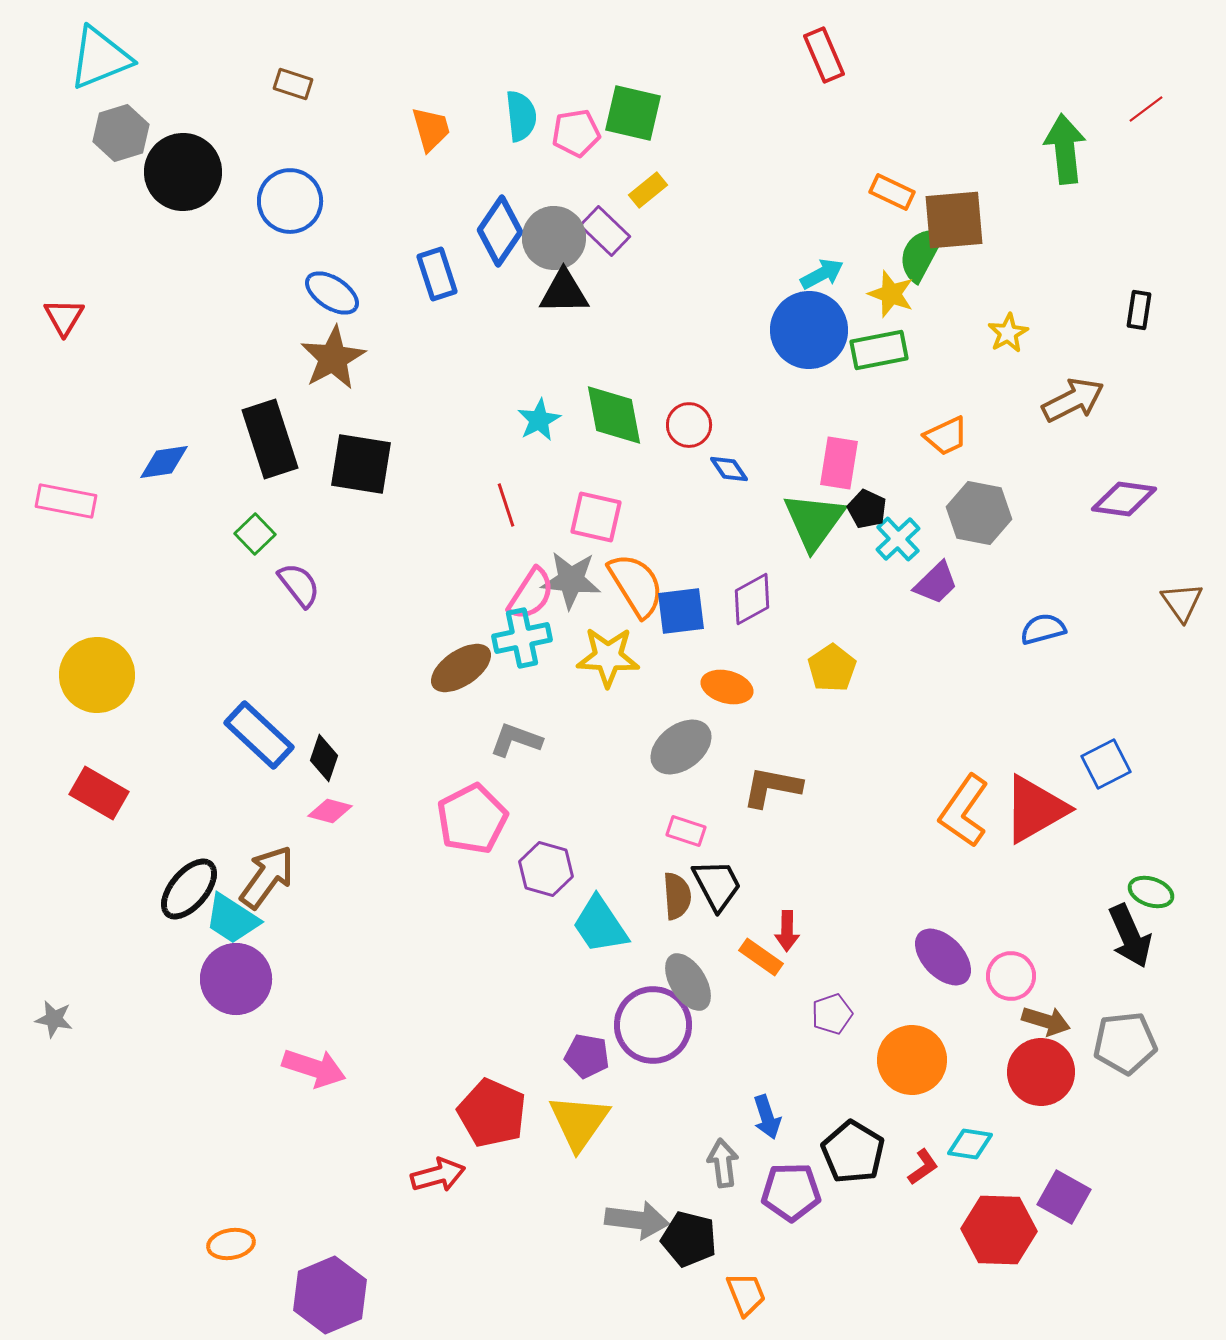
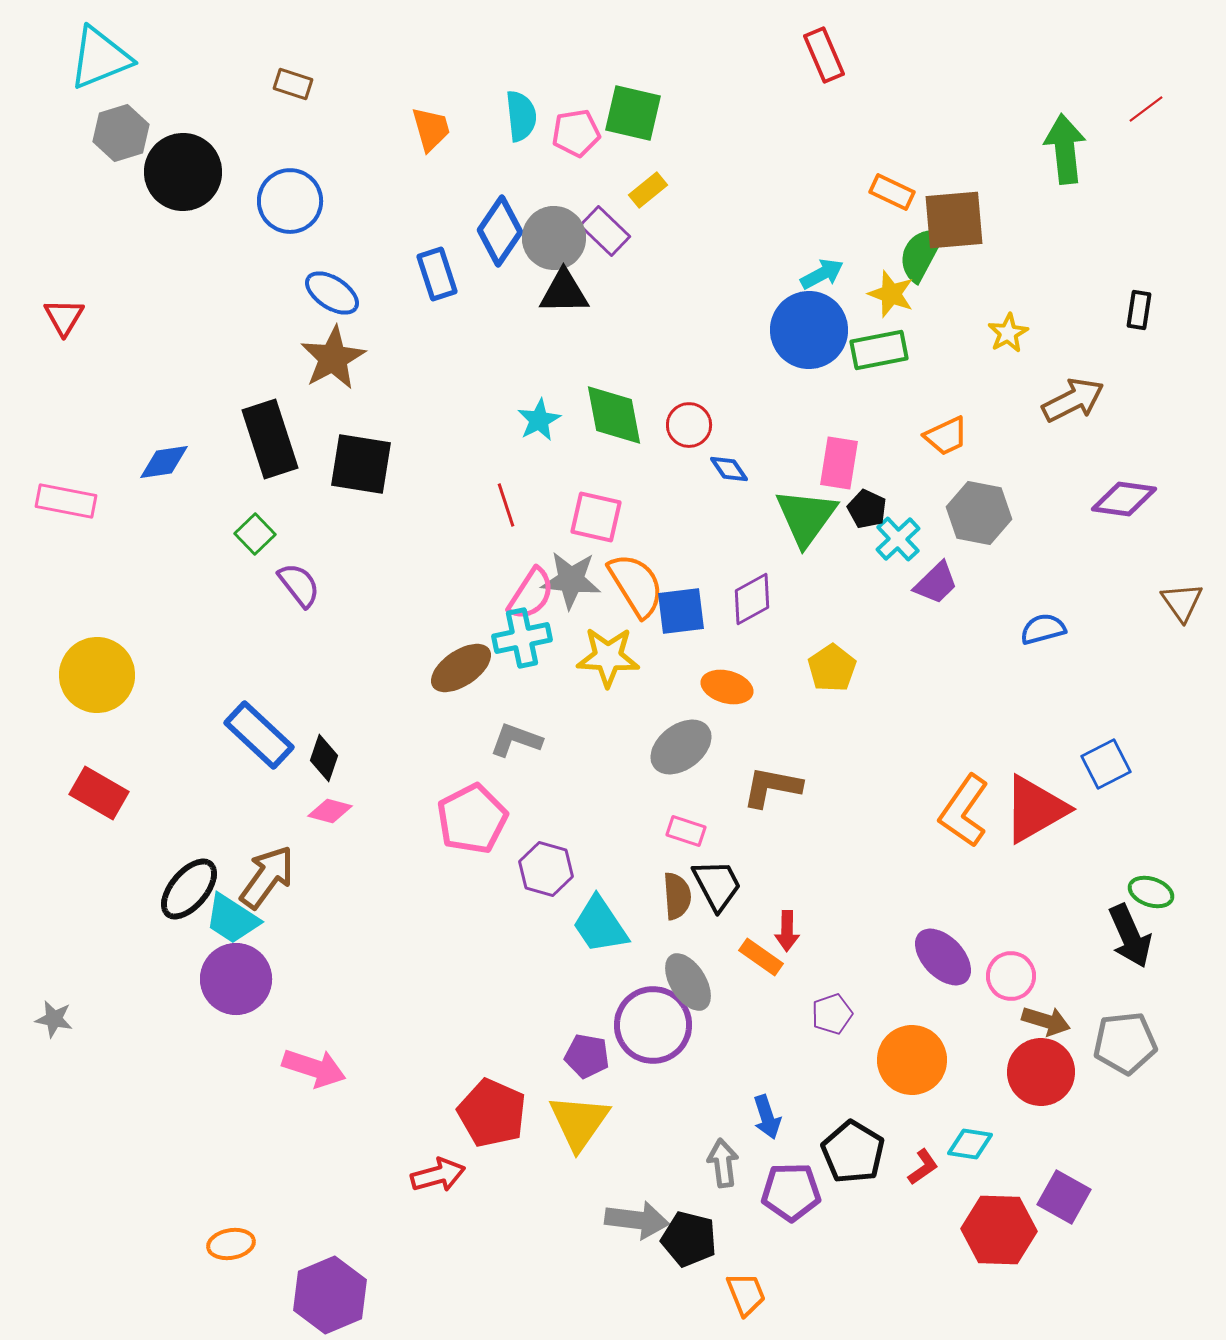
green triangle at (814, 521): moved 8 px left, 4 px up
